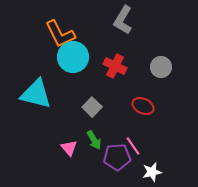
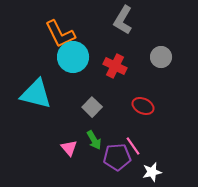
gray circle: moved 10 px up
